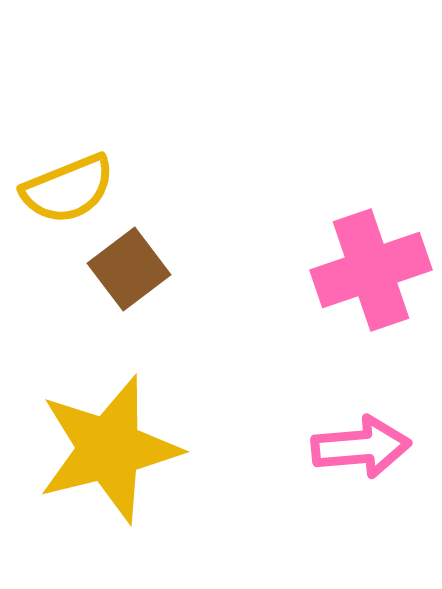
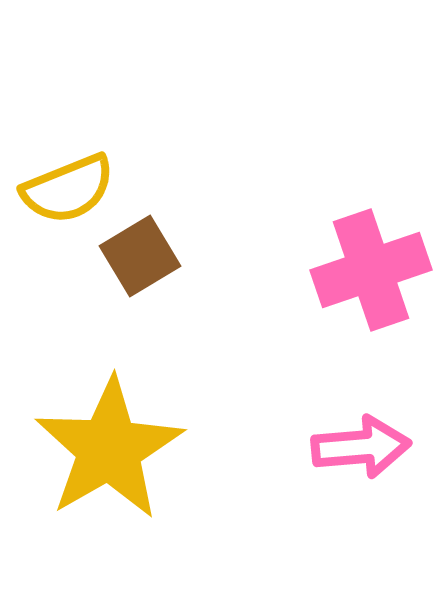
brown square: moved 11 px right, 13 px up; rotated 6 degrees clockwise
yellow star: rotated 16 degrees counterclockwise
